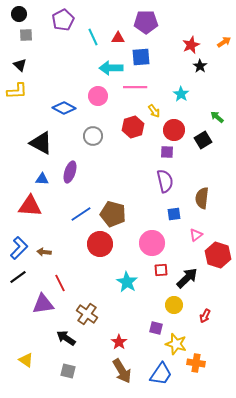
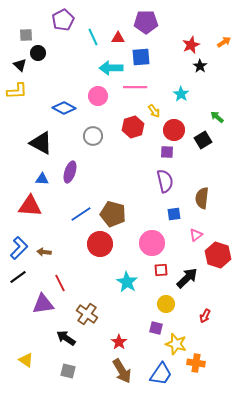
black circle at (19, 14): moved 19 px right, 39 px down
yellow circle at (174, 305): moved 8 px left, 1 px up
